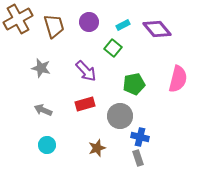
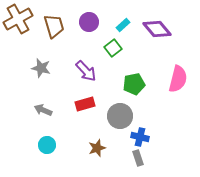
cyan rectangle: rotated 16 degrees counterclockwise
green square: rotated 12 degrees clockwise
